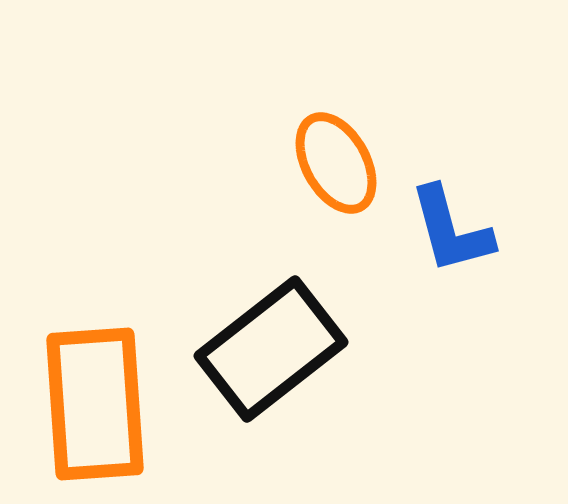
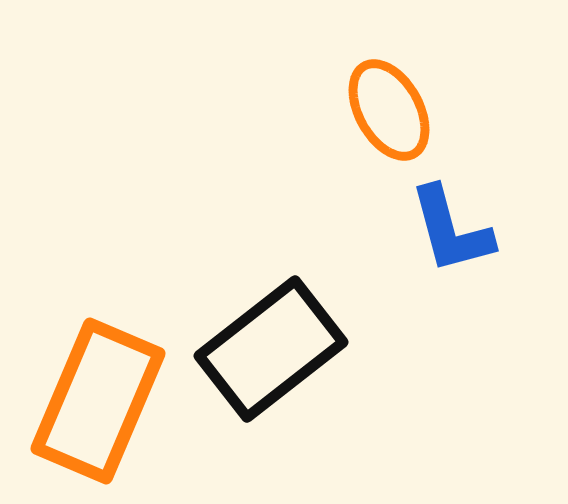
orange ellipse: moved 53 px right, 53 px up
orange rectangle: moved 3 px right, 3 px up; rotated 27 degrees clockwise
